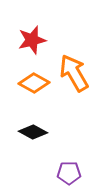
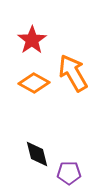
red star: rotated 20 degrees counterclockwise
orange arrow: moved 1 px left
black diamond: moved 4 px right, 22 px down; rotated 48 degrees clockwise
